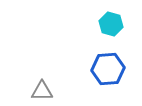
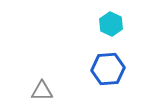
cyan hexagon: rotated 10 degrees clockwise
